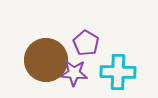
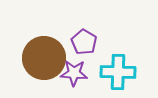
purple pentagon: moved 2 px left, 1 px up
brown circle: moved 2 px left, 2 px up
